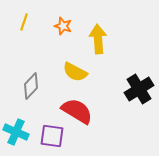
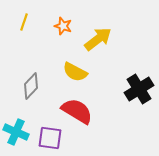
yellow arrow: rotated 56 degrees clockwise
purple square: moved 2 px left, 2 px down
